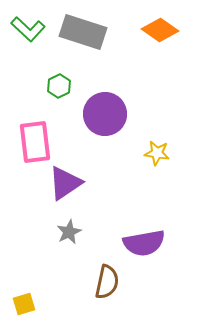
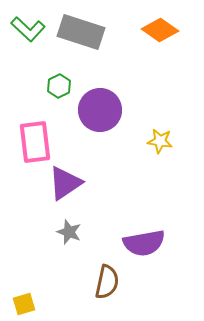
gray rectangle: moved 2 px left
purple circle: moved 5 px left, 4 px up
yellow star: moved 3 px right, 12 px up
gray star: rotated 25 degrees counterclockwise
